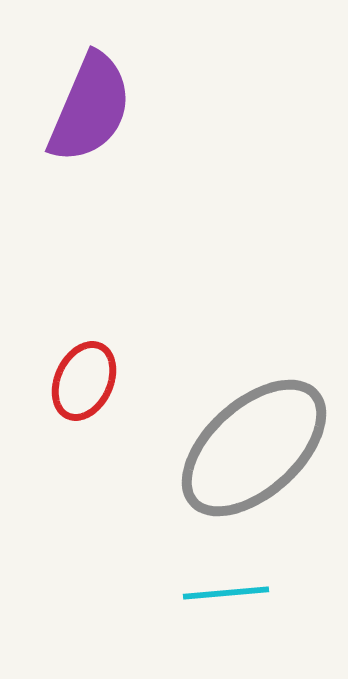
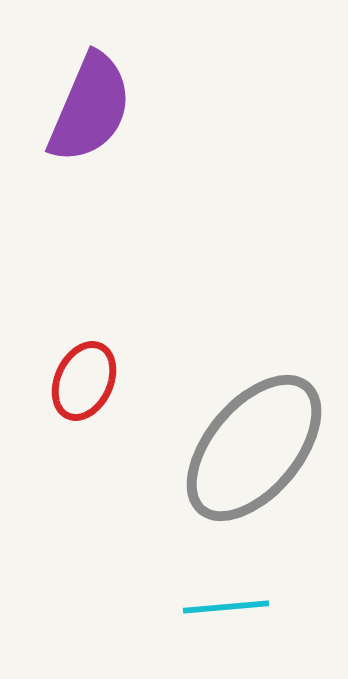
gray ellipse: rotated 8 degrees counterclockwise
cyan line: moved 14 px down
